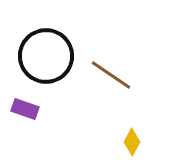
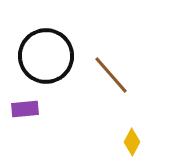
brown line: rotated 15 degrees clockwise
purple rectangle: rotated 24 degrees counterclockwise
